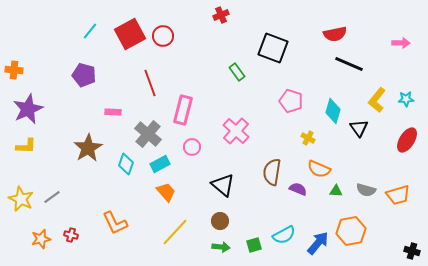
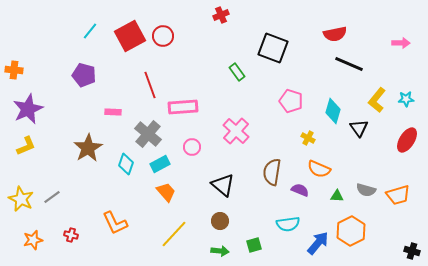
red square at (130, 34): moved 2 px down
red line at (150, 83): moved 2 px down
pink rectangle at (183, 110): moved 3 px up; rotated 72 degrees clockwise
yellow L-shape at (26, 146): rotated 25 degrees counterclockwise
purple semicircle at (298, 189): moved 2 px right, 1 px down
green triangle at (336, 191): moved 1 px right, 5 px down
orange hexagon at (351, 231): rotated 16 degrees counterclockwise
yellow line at (175, 232): moved 1 px left, 2 px down
cyan semicircle at (284, 235): moved 4 px right, 11 px up; rotated 20 degrees clockwise
orange star at (41, 239): moved 8 px left, 1 px down
green arrow at (221, 247): moved 1 px left, 4 px down
